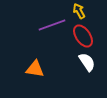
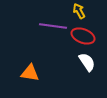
purple line: moved 1 px right, 1 px down; rotated 28 degrees clockwise
red ellipse: rotated 35 degrees counterclockwise
orange triangle: moved 5 px left, 4 px down
